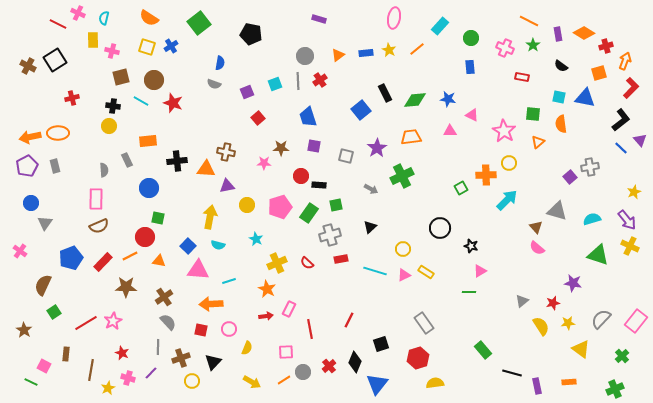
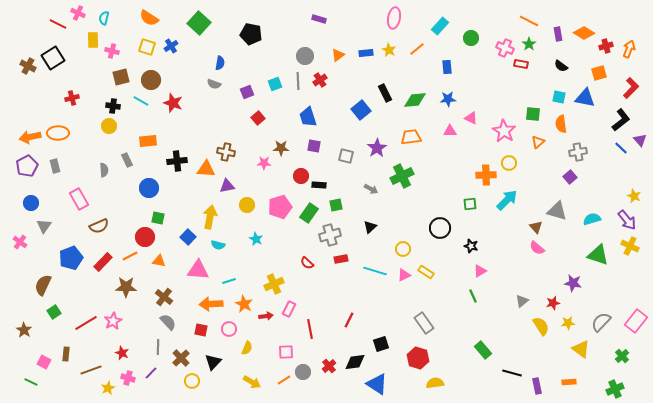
green square at (199, 23): rotated 10 degrees counterclockwise
green star at (533, 45): moved 4 px left, 1 px up
black square at (55, 60): moved 2 px left, 2 px up
orange arrow at (625, 61): moved 4 px right, 12 px up
blue rectangle at (470, 67): moved 23 px left
red rectangle at (522, 77): moved 1 px left, 13 px up
brown circle at (154, 80): moved 3 px left
blue star at (448, 99): rotated 14 degrees counterclockwise
pink triangle at (472, 115): moved 1 px left, 3 px down
gray cross at (590, 167): moved 12 px left, 15 px up
green square at (461, 188): moved 9 px right, 16 px down; rotated 24 degrees clockwise
yellow star at (634, 192): moved 4 px down; rotated 24 degrees counterclockwise
pink rectangle at (96, 199): moved 17 px left; rotated 30 degrees counterclockwise
gray triangle at (45, 223): moved 1 px left, 3 px down
blue square at (188, 246): moved 9 px up
pink cross at (20, 251): moved 9 px up
yellow cross at (277, 263): moved 3 px left, 21 px down
orange star at (267, 289): moved 23 px left, 15 px down
green line at (469, 292): moved 4 px right, 4 px down; rotated 64 degrees clockwise
brown cross at (164, 297): rotated 18 degrees counterclockwise
gray semicircle at (601, 319): moved 3 px down
brown cross at (181, 358): rotated 24 degrees counterclockwise
red hexagon at (418, 358): rotated 25 degrees counterclockwise
black diamond at (355, 362): rotated 60 degrees clockwise
pink square at (44, 366): moved 4 px up
brown line at (91, 370): rotated 60 degrees clockwise
blue triangle at (377, 384): rotated 35 degrees counterclockwise
